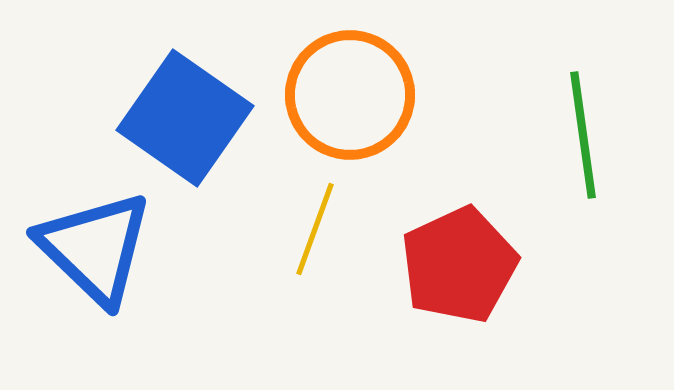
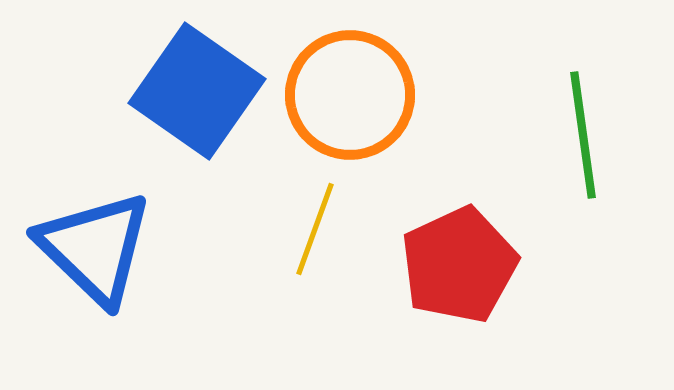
blue square: moved 12 px right, 27 px up
